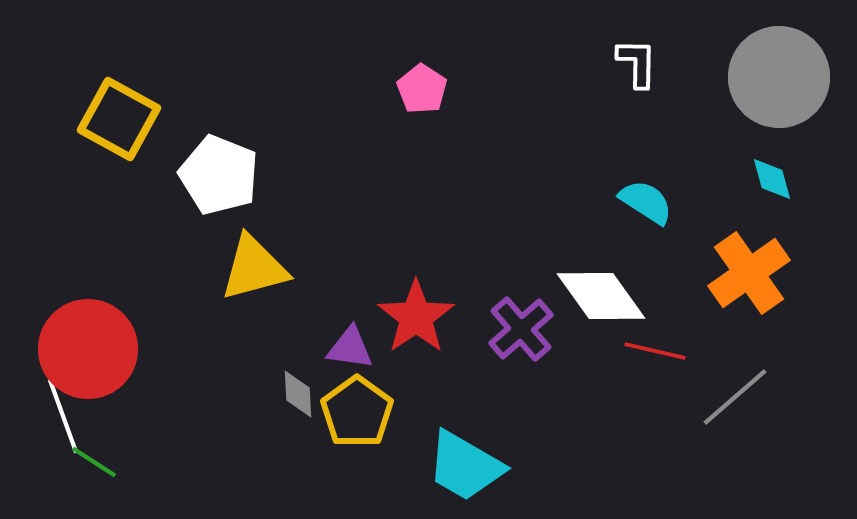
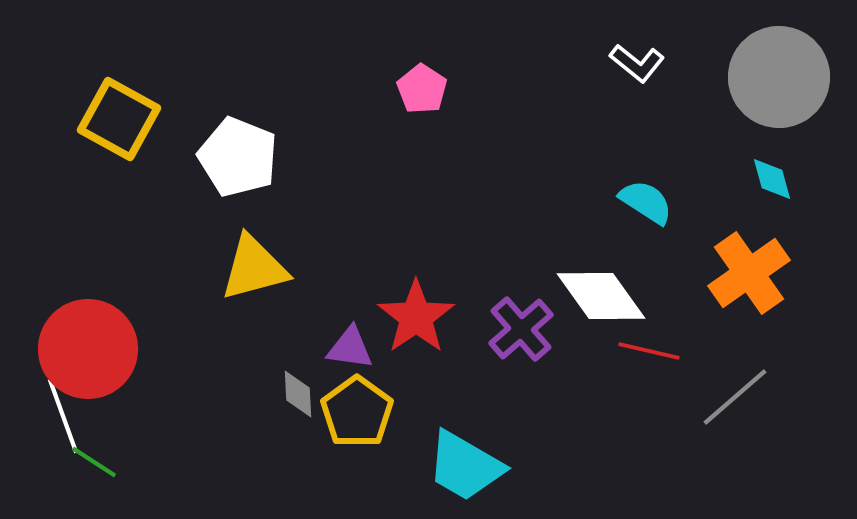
white L-shape: rotated 128 degrees clockwise
white pentagon: moved 19 px right, 18 px up
red line: moved 6 px left
